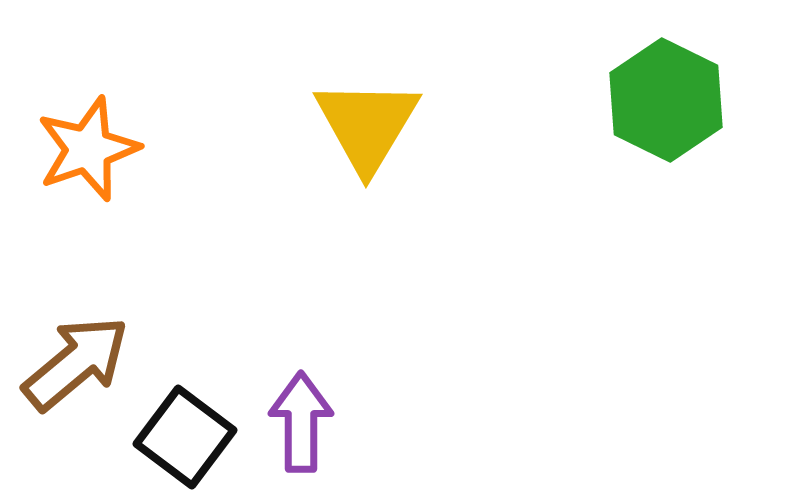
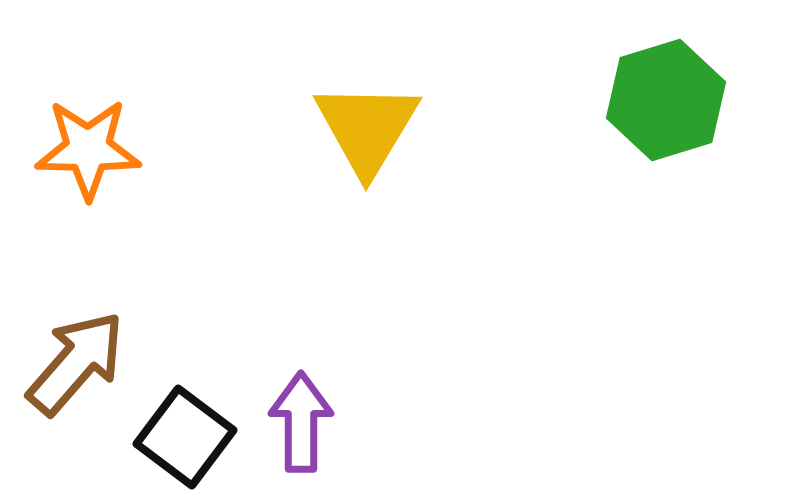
green hexagon: rotated 17 degrees clockwise
yellow triangle: moved 3 px down
orange star: rotated 20 degrees clockwise
brown arrow: rotated 9 degrees counterclockwise
